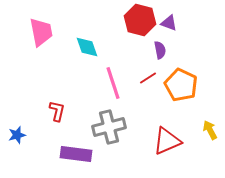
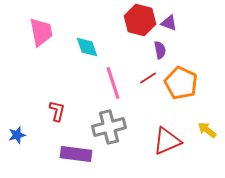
orange pentagon: moved 2 px up
yellow arrow: moved 3 px left; rotated 24 degrees counterclockwise
